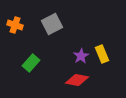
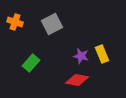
orange cross: moved 3 px up
purple star: rotated 28 degrees counterclockwise
